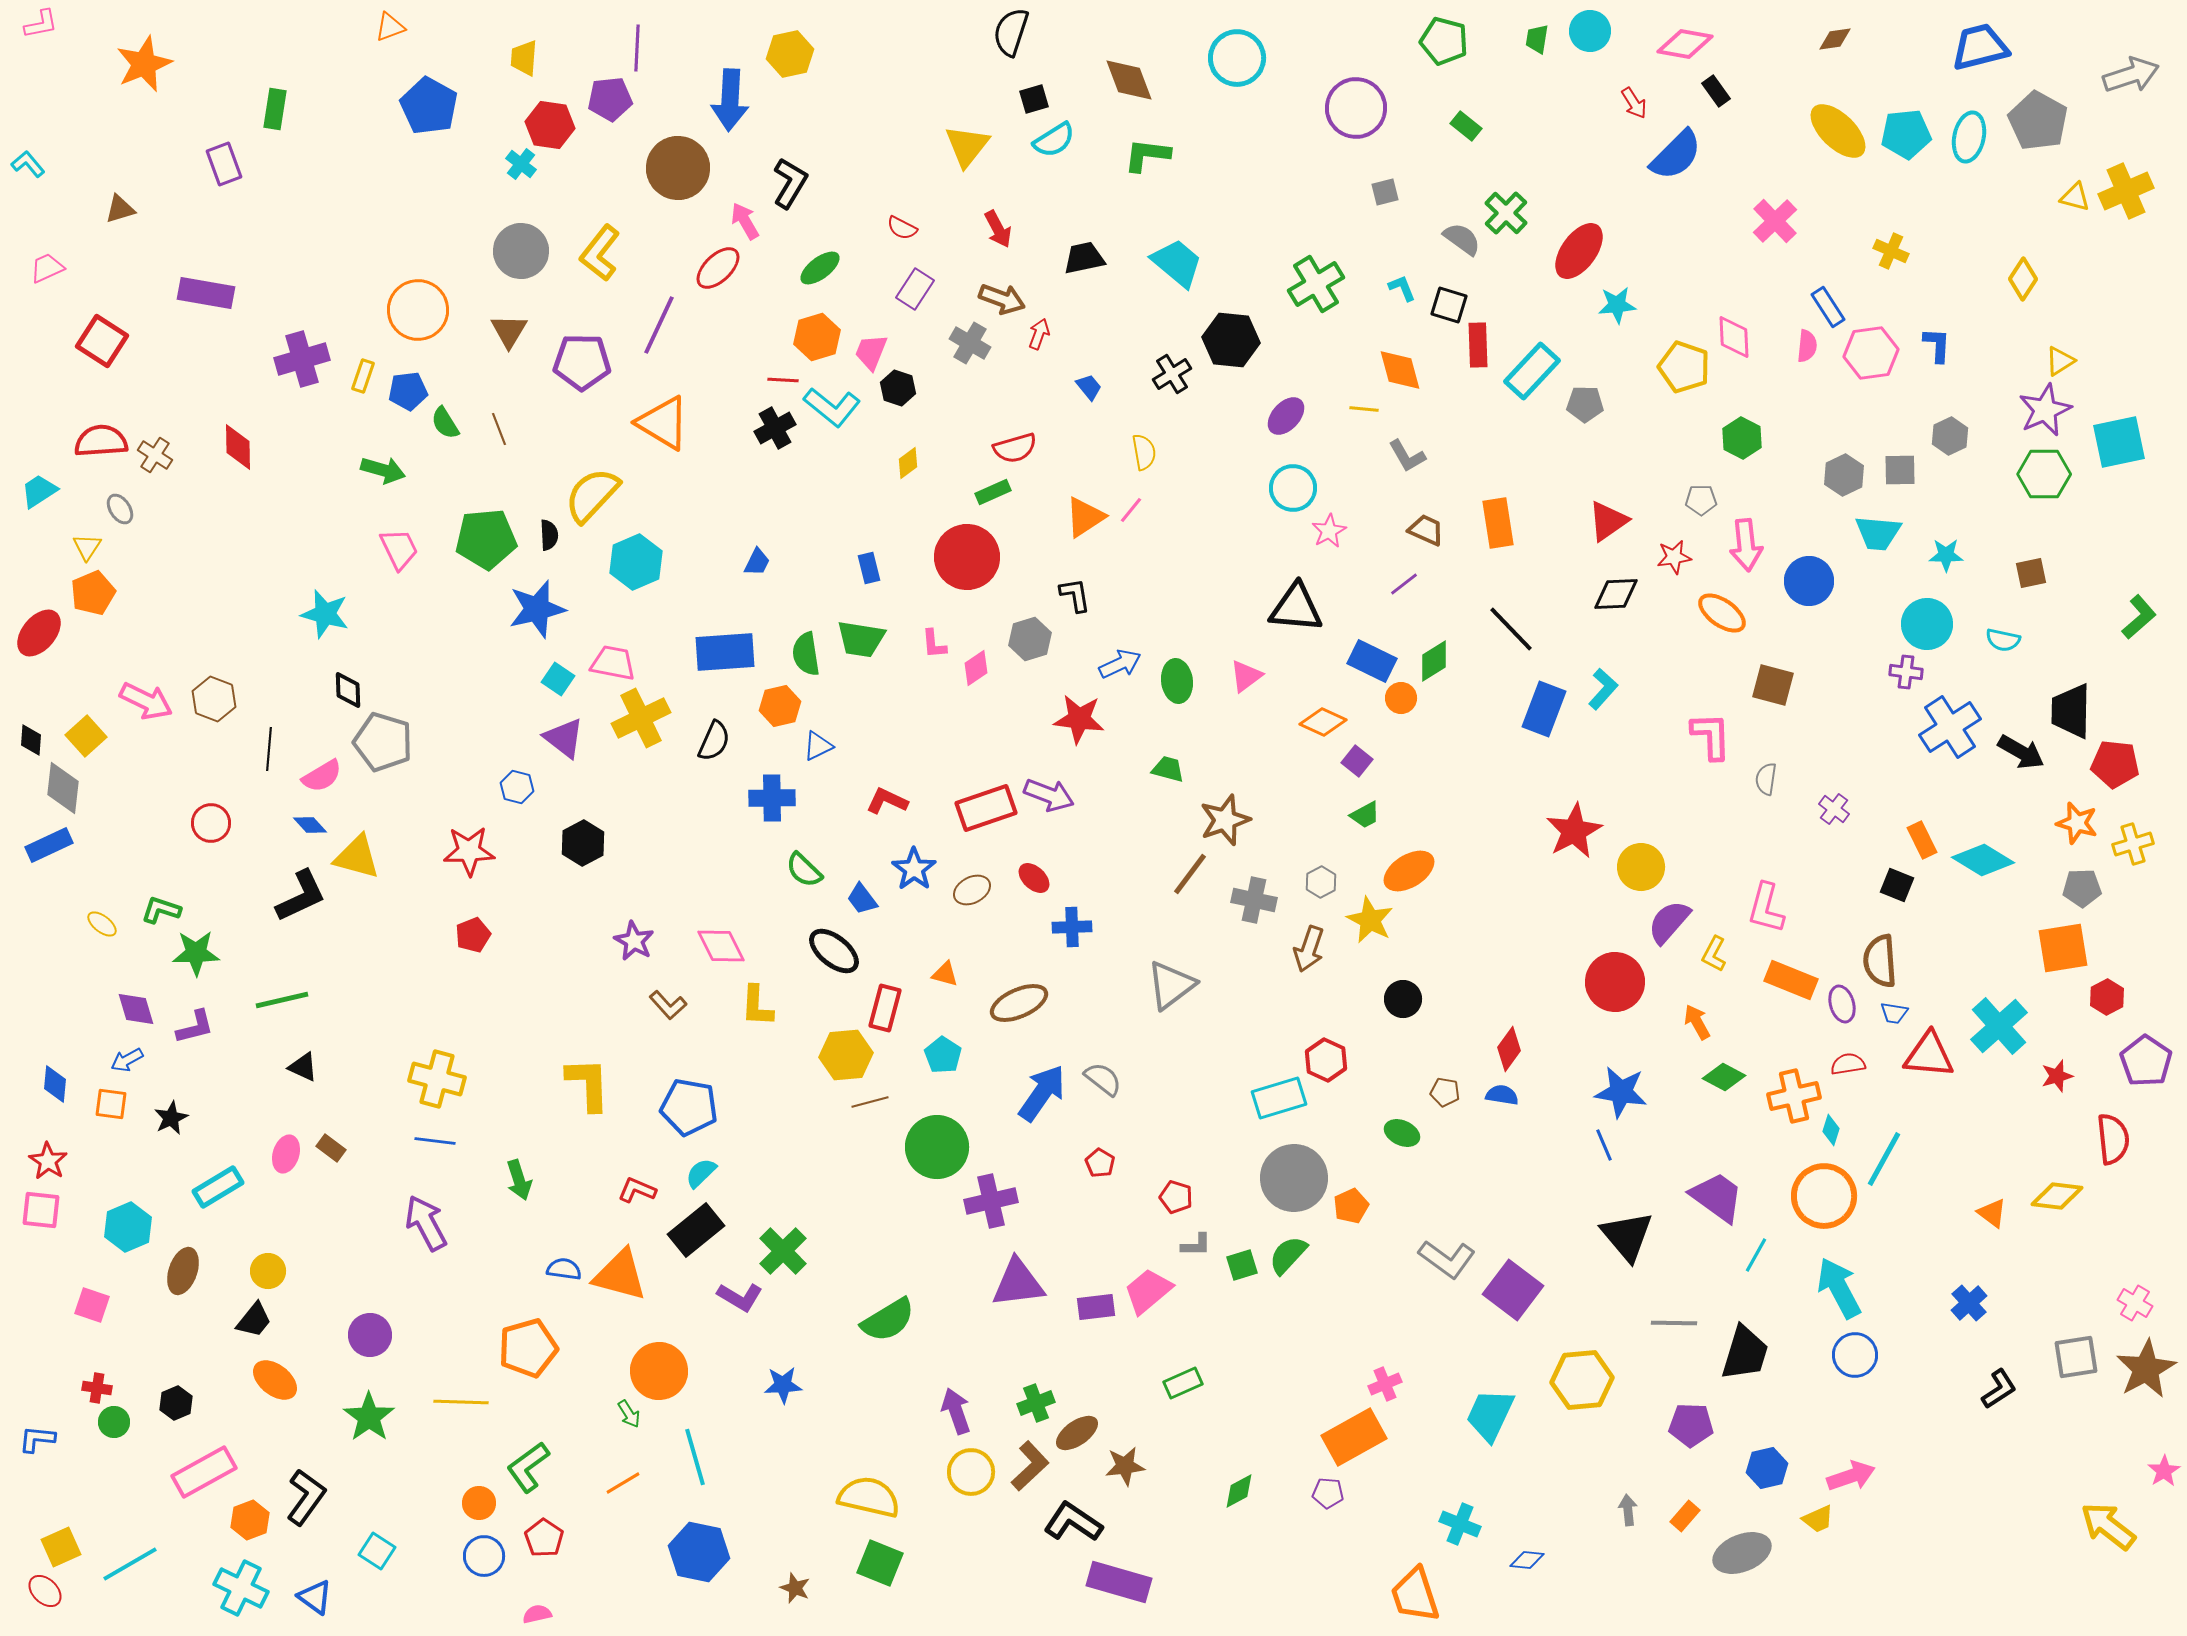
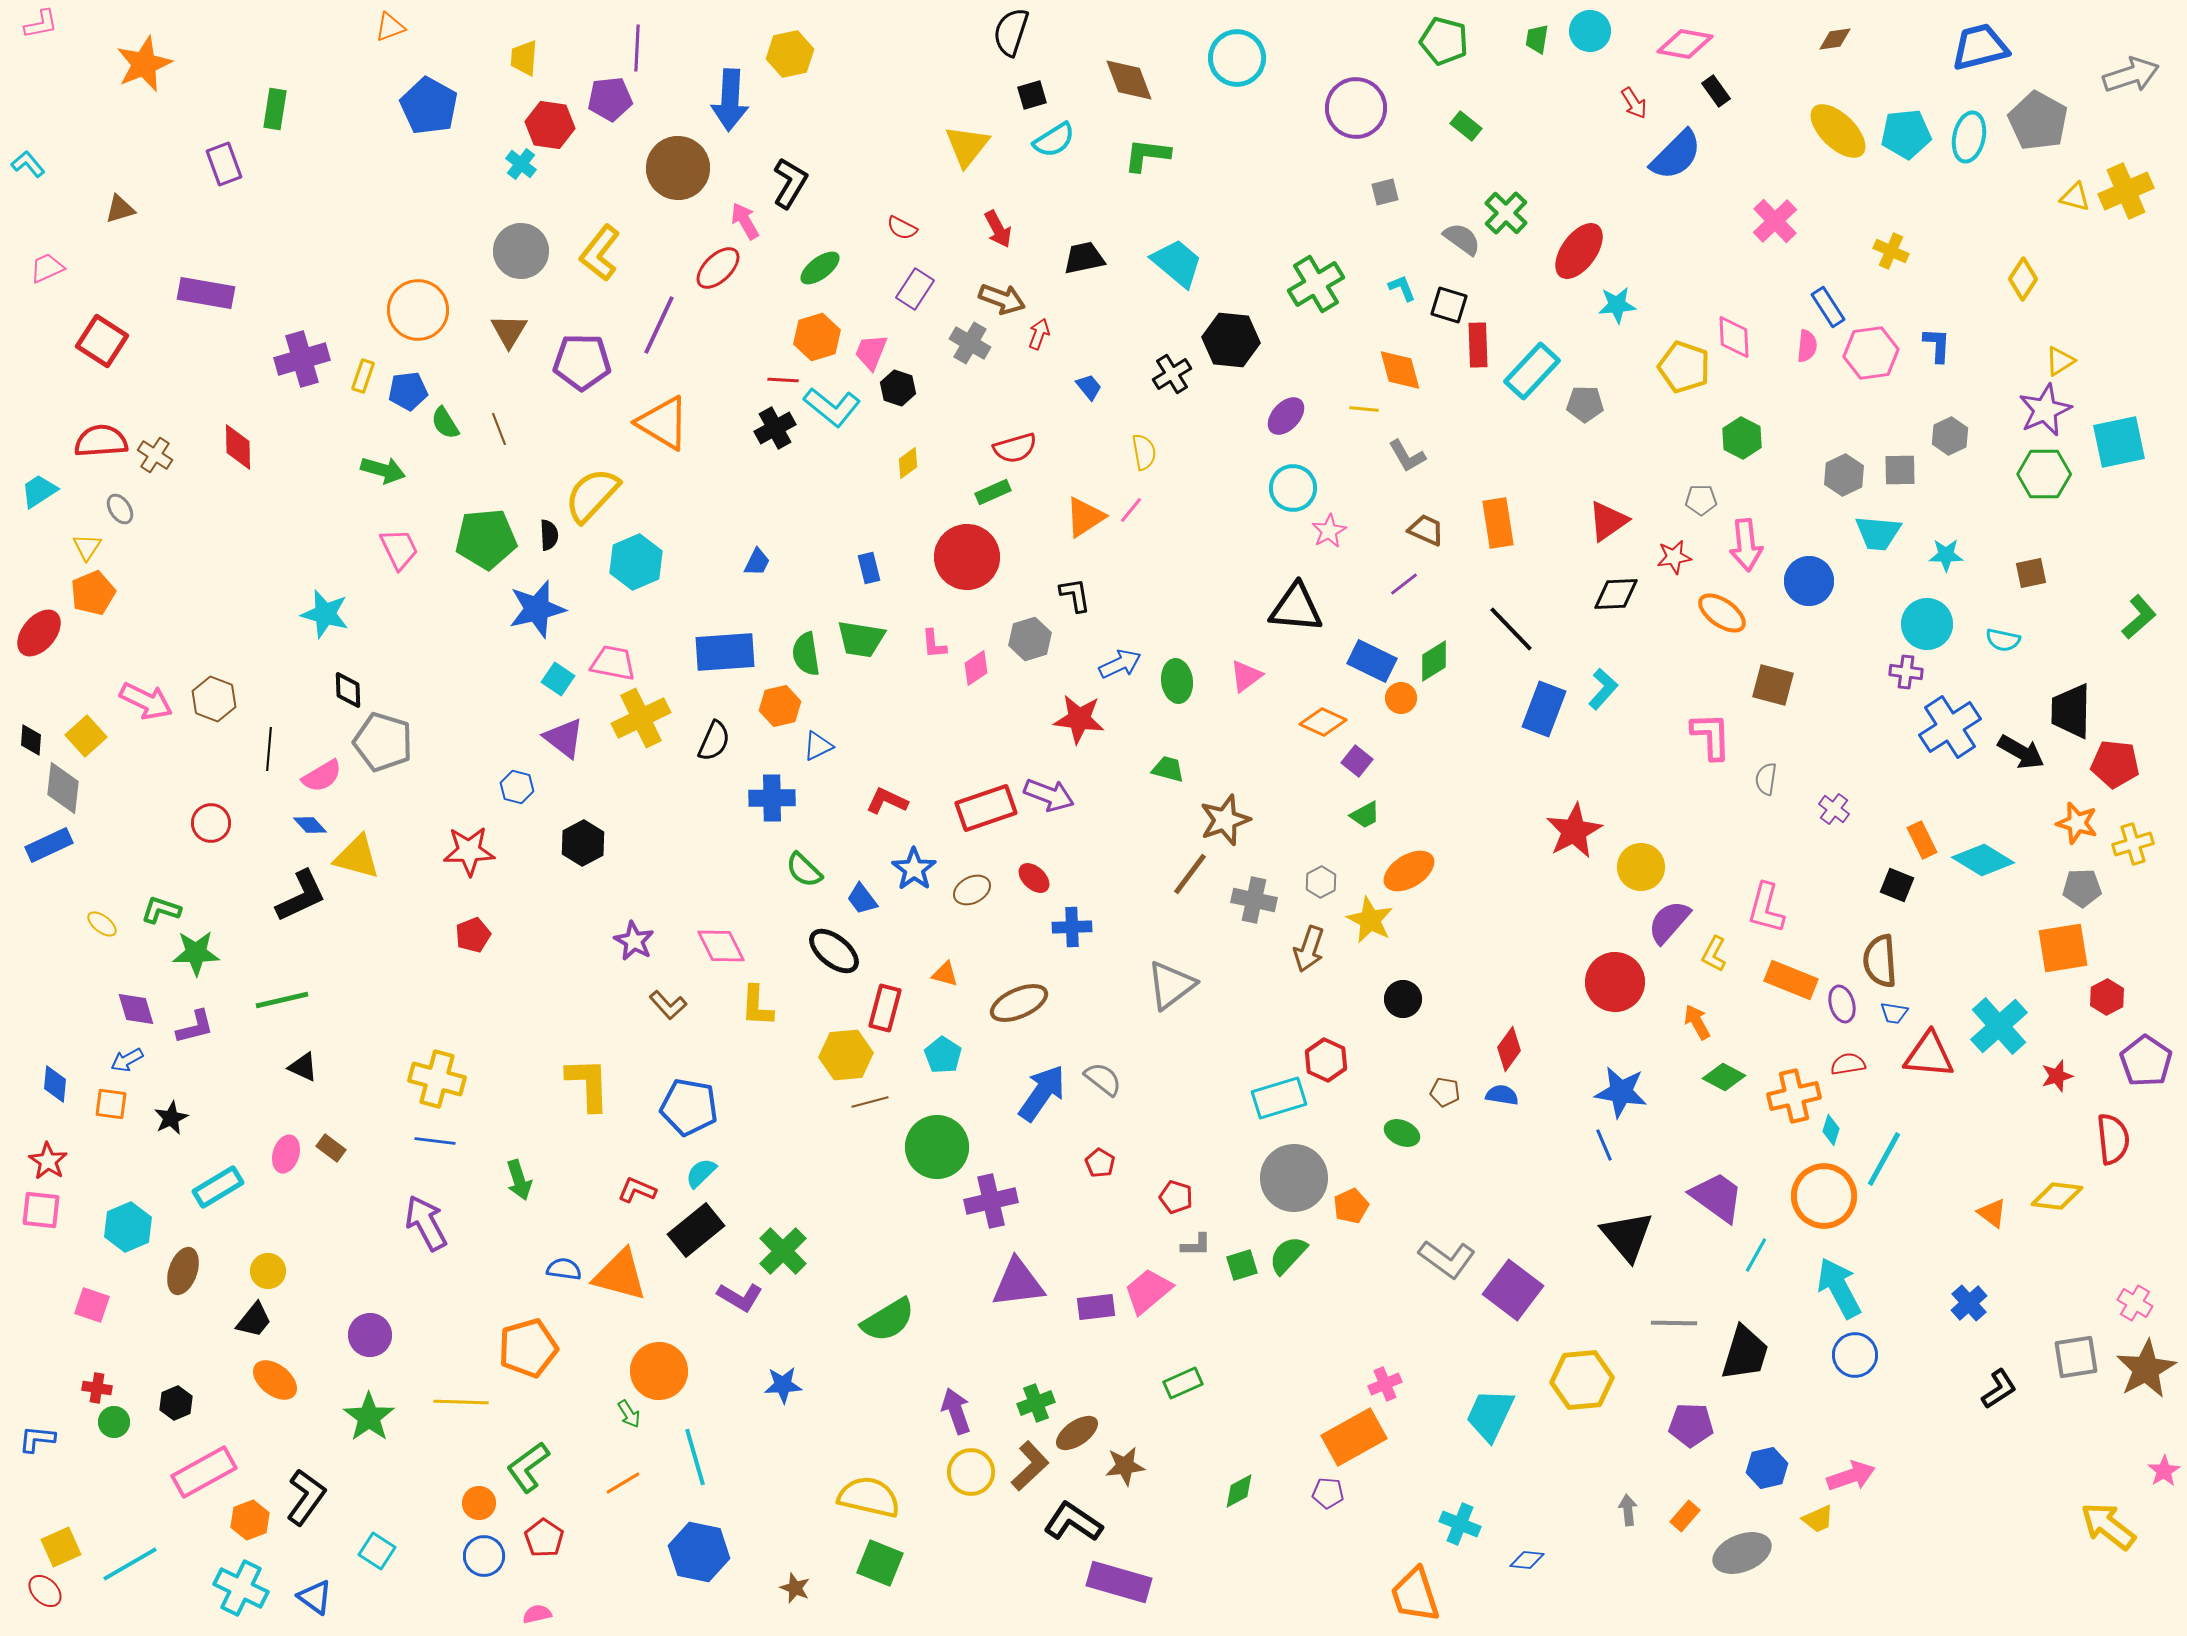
black square at (1034, 99): moved 2 px left, 4 px up
